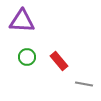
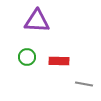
purple triangle: moved 15 px right
red rectangle: rotated 48 degrees counterclockwise
